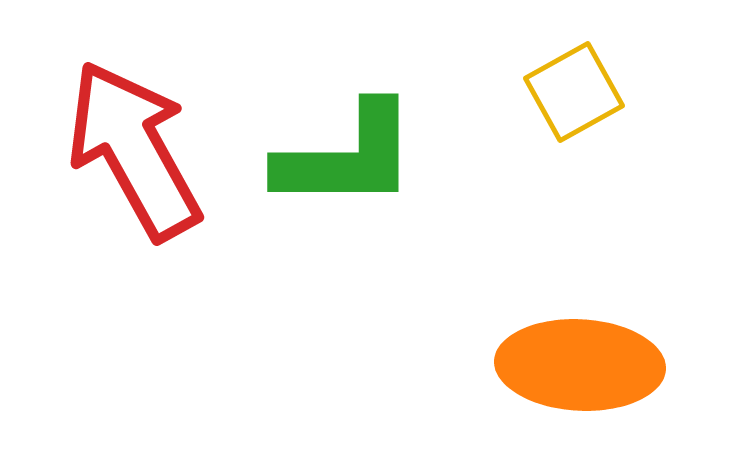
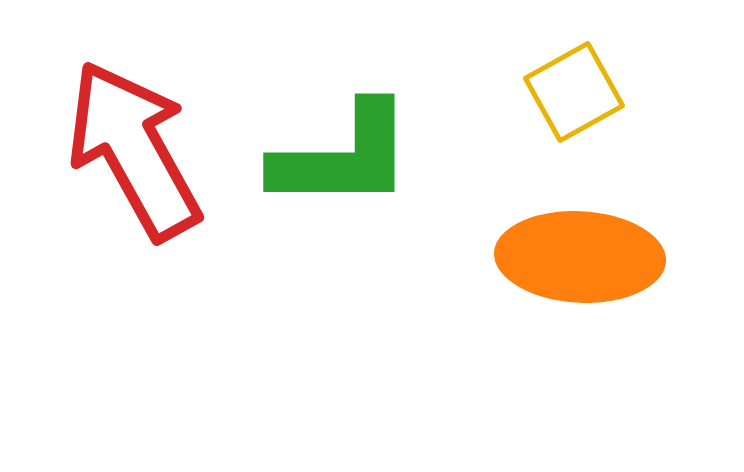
green L-shape: moved 4 px left
orange ellipse: moved 108 px up
